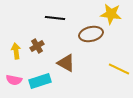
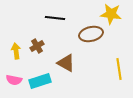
yellow line: rotated 55 degrees clockwise
